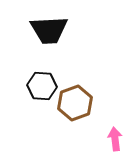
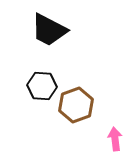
black trapezoid: rotated 30 degrees clockwise
brown hexagon: moved 1 px right, 2 px down
